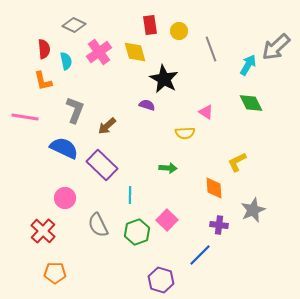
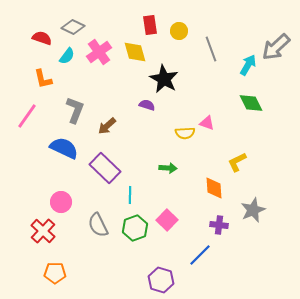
gray diamond: moved 1 px left, 2 px down
red semicircle: moved 2 px left, 11 px up; rotated 66 degrees counterclockwise
cyan semicircle: moved 1 px right, 5 px up; rotated 48 degrees clockwise
orange L-shape: moved 2 px up
pink triangle: moved 1 px right, 11 px down; rotated 14 degrees counterclockwise
pink line: moved 2 px right, 1 px up; rotated 64 degrees counterclockwise
purple rectangle: moved 3 px right, 3 px down
pink circle: moved 4 px left, 4 px down
green hexagon: moved 2 px left, 4 px up
